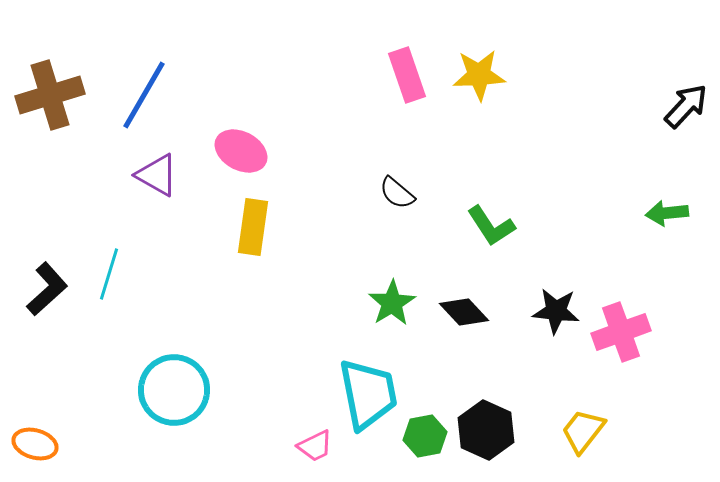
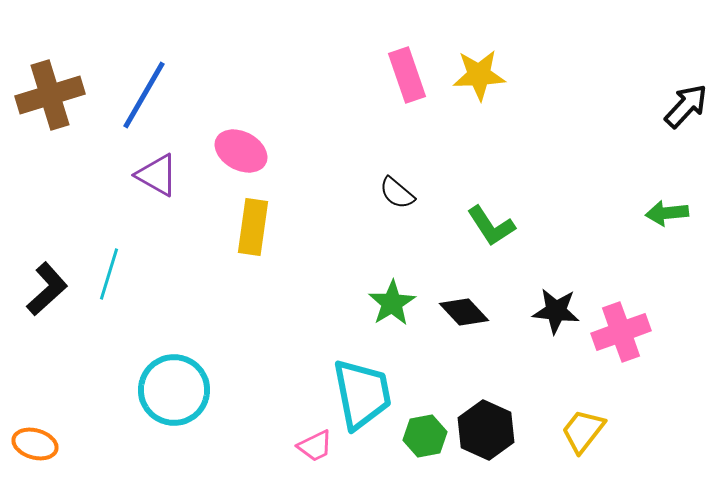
cyan trapezoid: moved 6 px left
